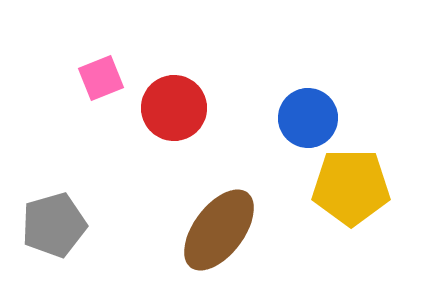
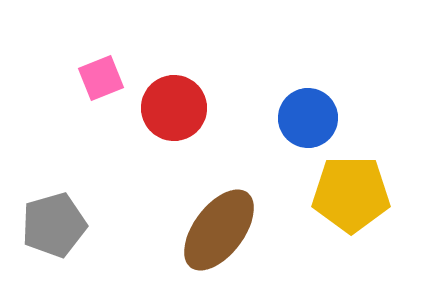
yellow pentagon: moved 7 px down
